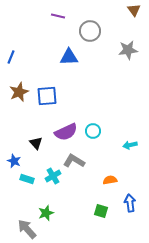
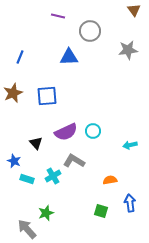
blue line: moved 9 px right
brown star: moved 6 px left, 1 px down
